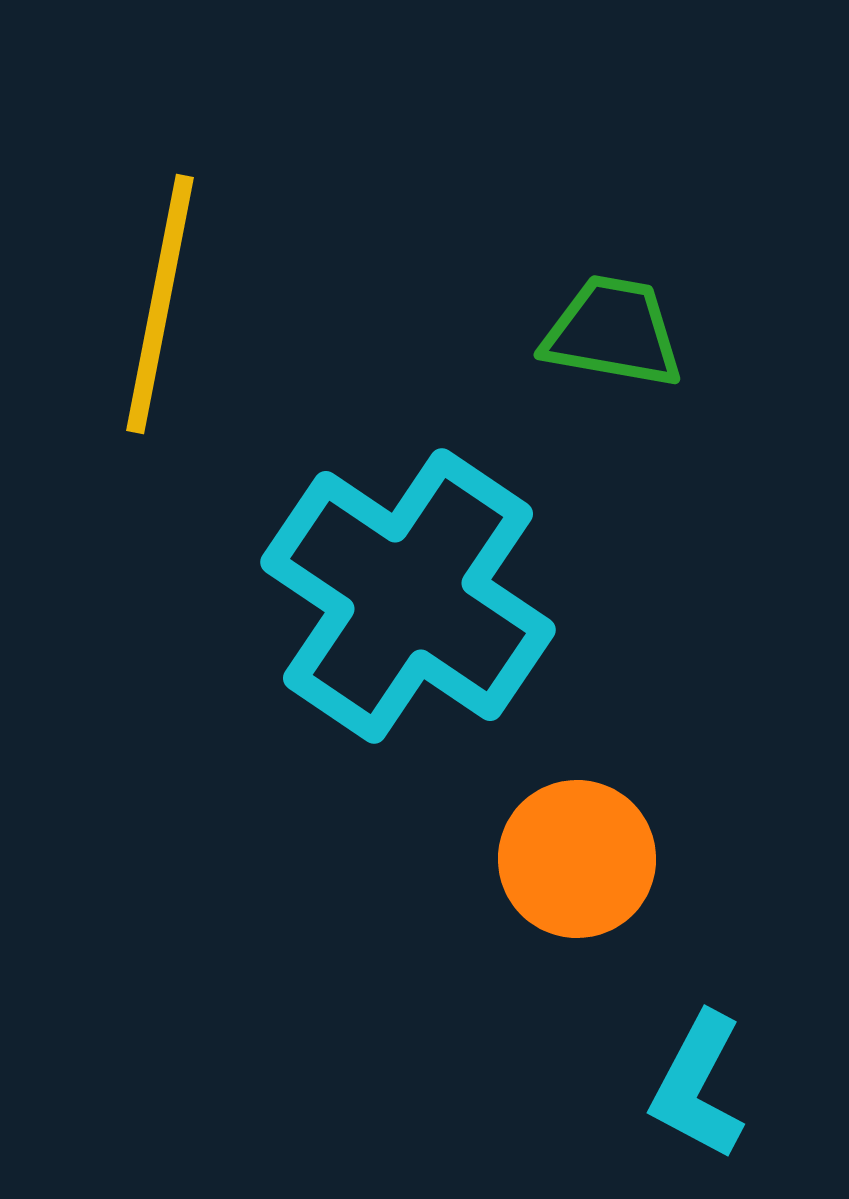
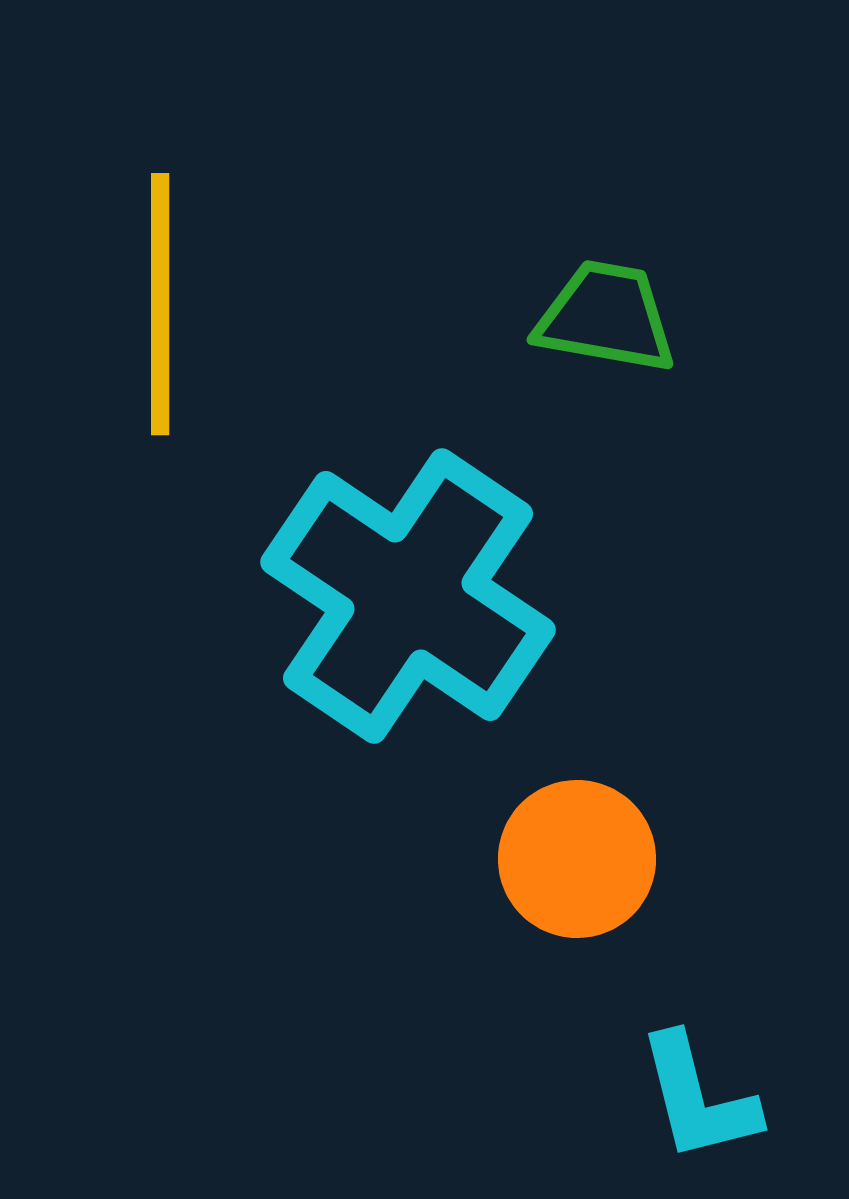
yellow line: rotated 11 degrees counterclockwise
green trapezoid: moved 7 px left, 15 px up
cyan L-shape: moved 12 px down; rotated 42 degrees counterclockwise
